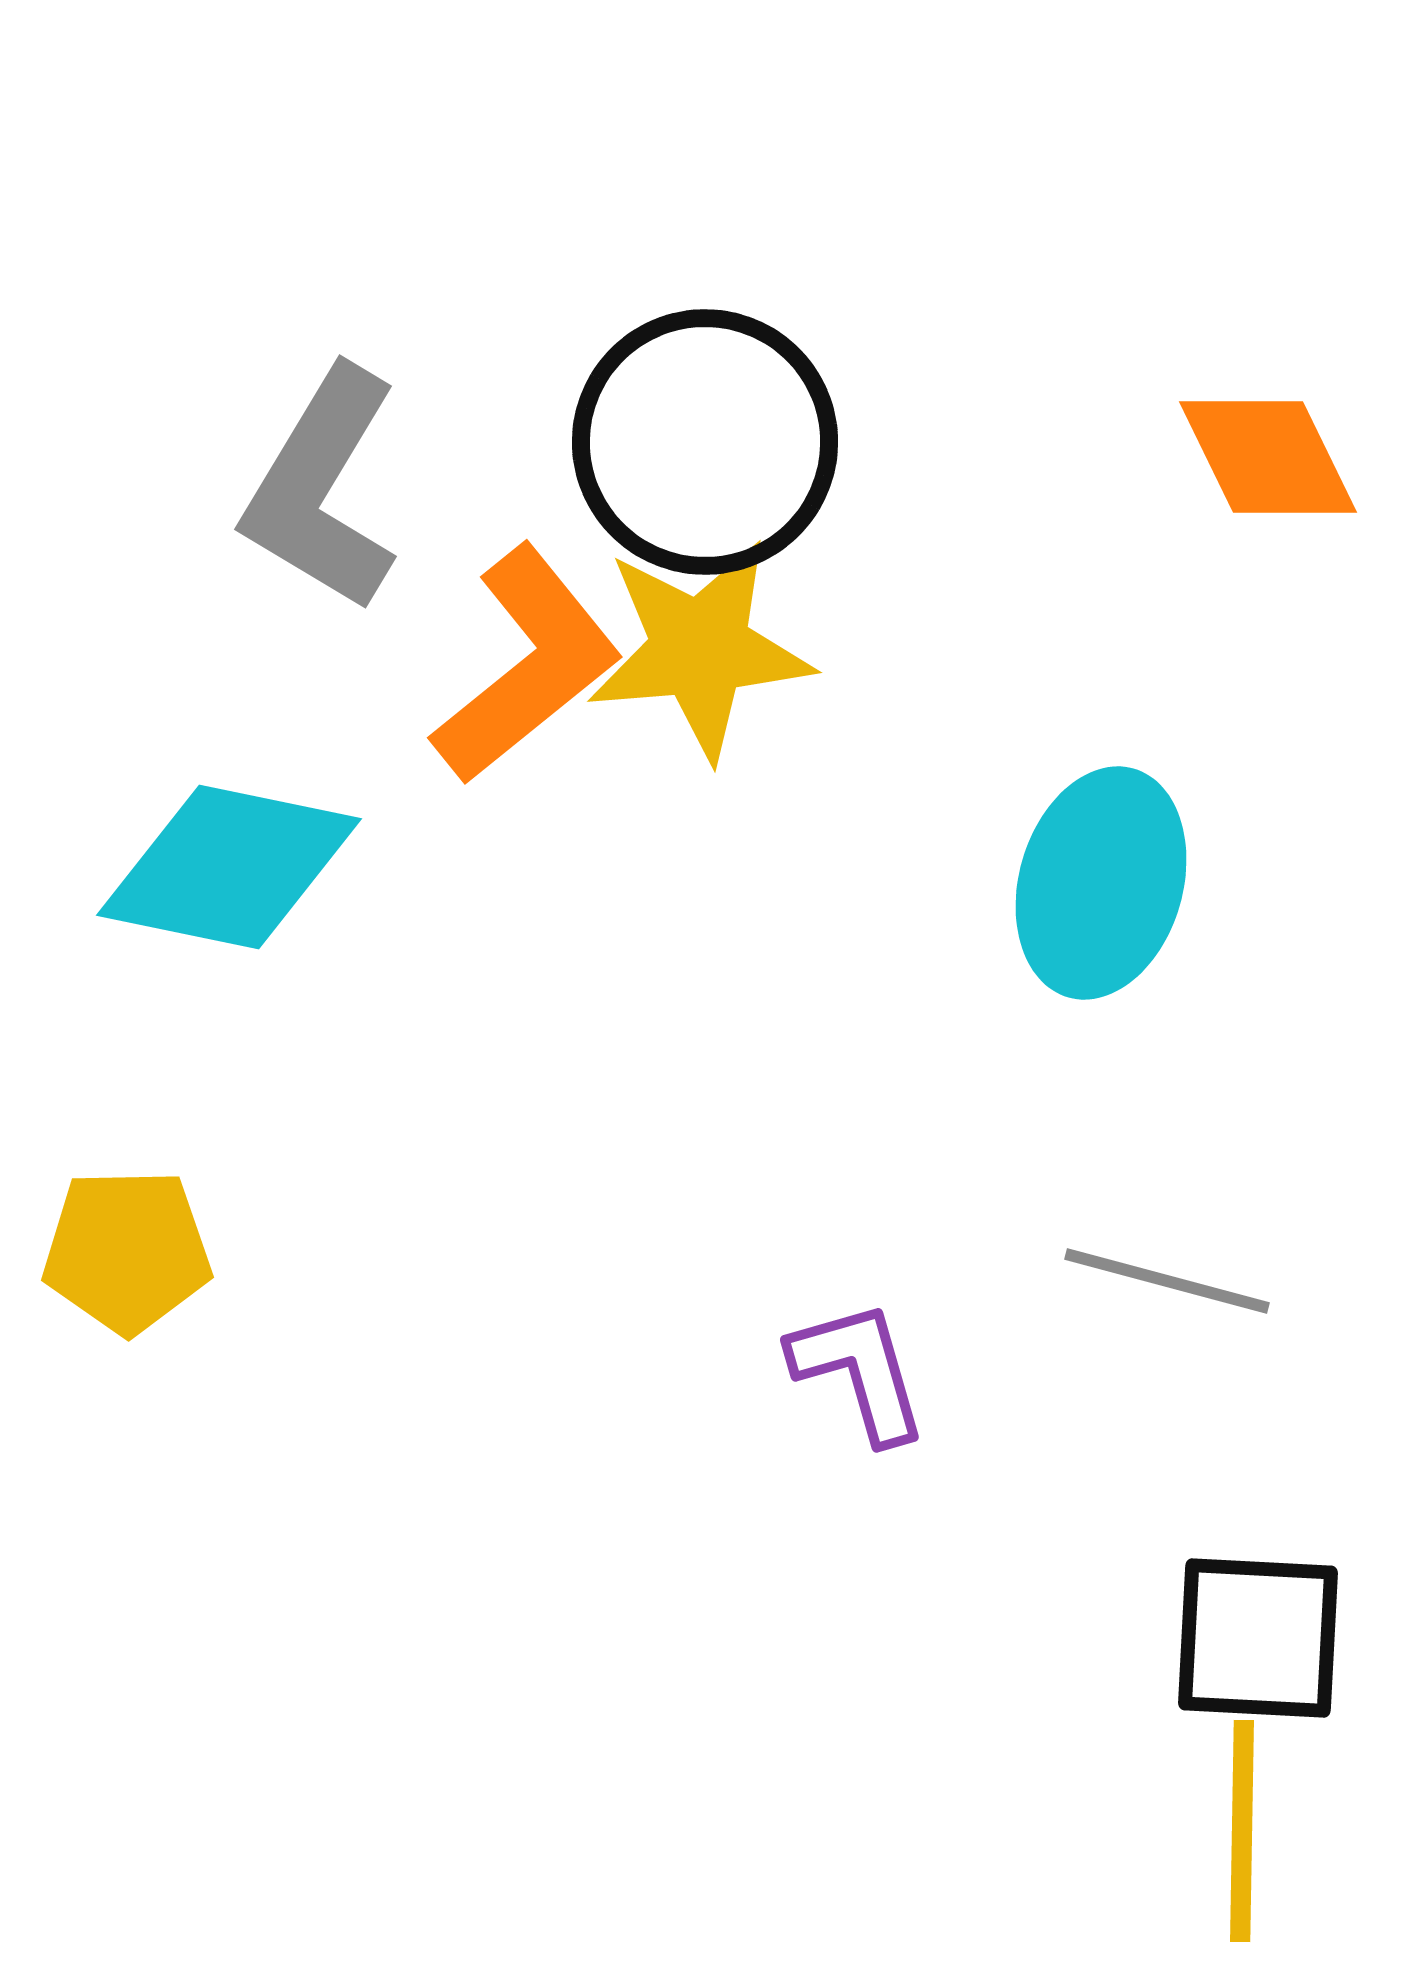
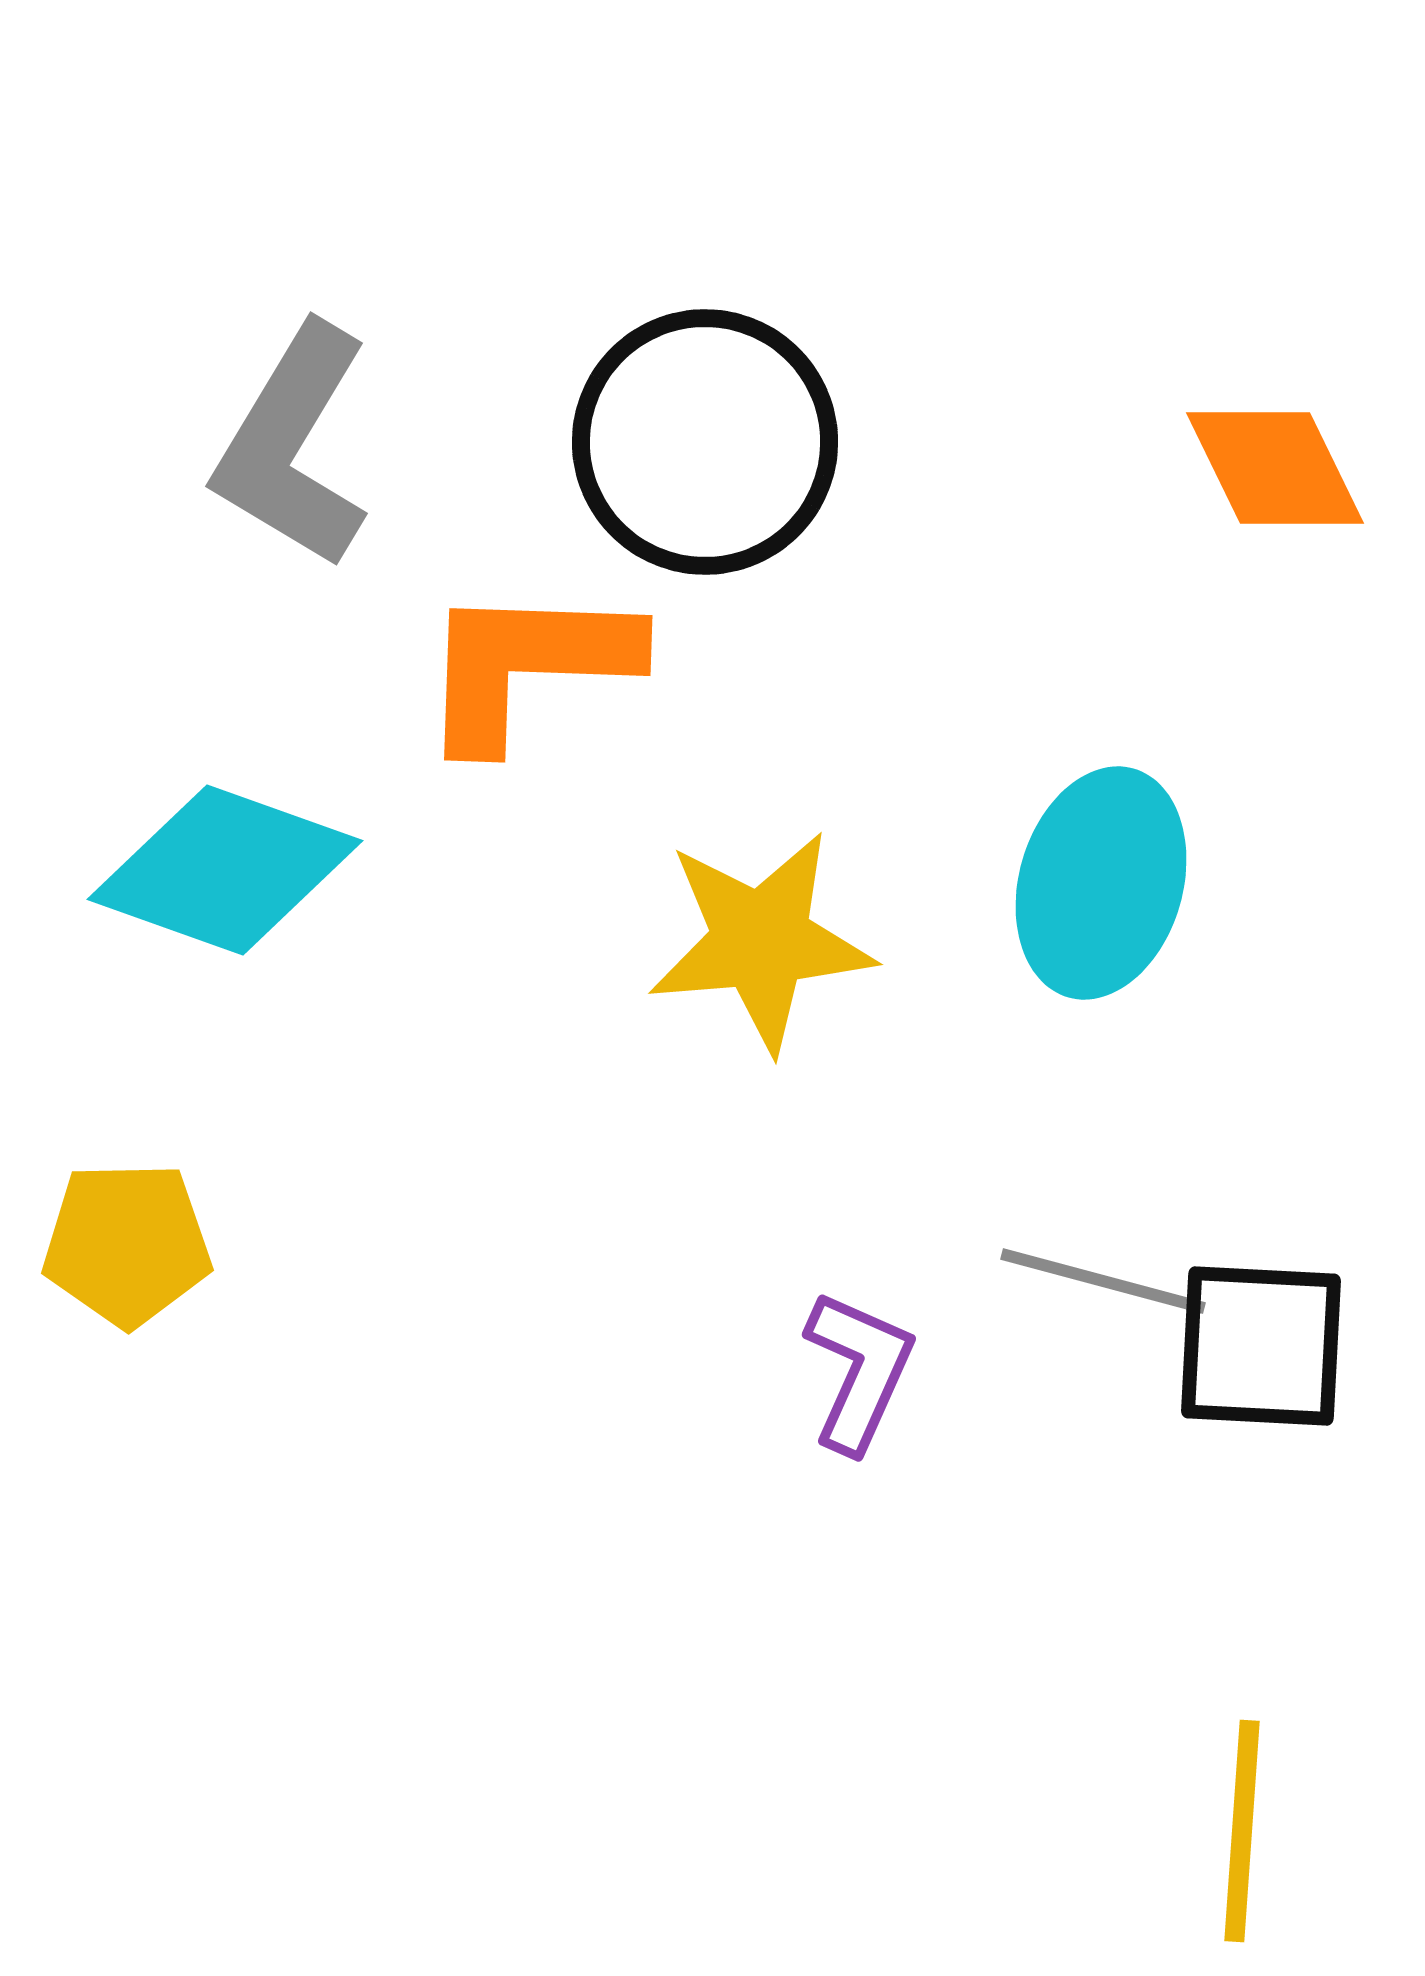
orange diamond: moved 7 px right, 11 px down
gray L-shape: moved 29 px left, 43 px up
yellow star: moved 61 px right, 292 px down
orange L-shape: rotated 139 degrees counterclockwise
cyan diamond: moved 4 px left, 3 px down; rotated 8 degrees clockwise
yellow pentagon: moved 7 px up
gray line: moved 64 px left
purple L-shape: rotated 40 degrees clockwise
black square: moved 3 px right, 292 px up
yellow line: rotated 3 degrees clockwise
